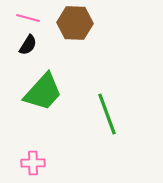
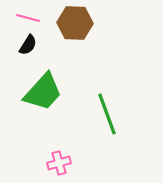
pink cross: moved 26 px right; rotated 15 degrees counterclockwise
